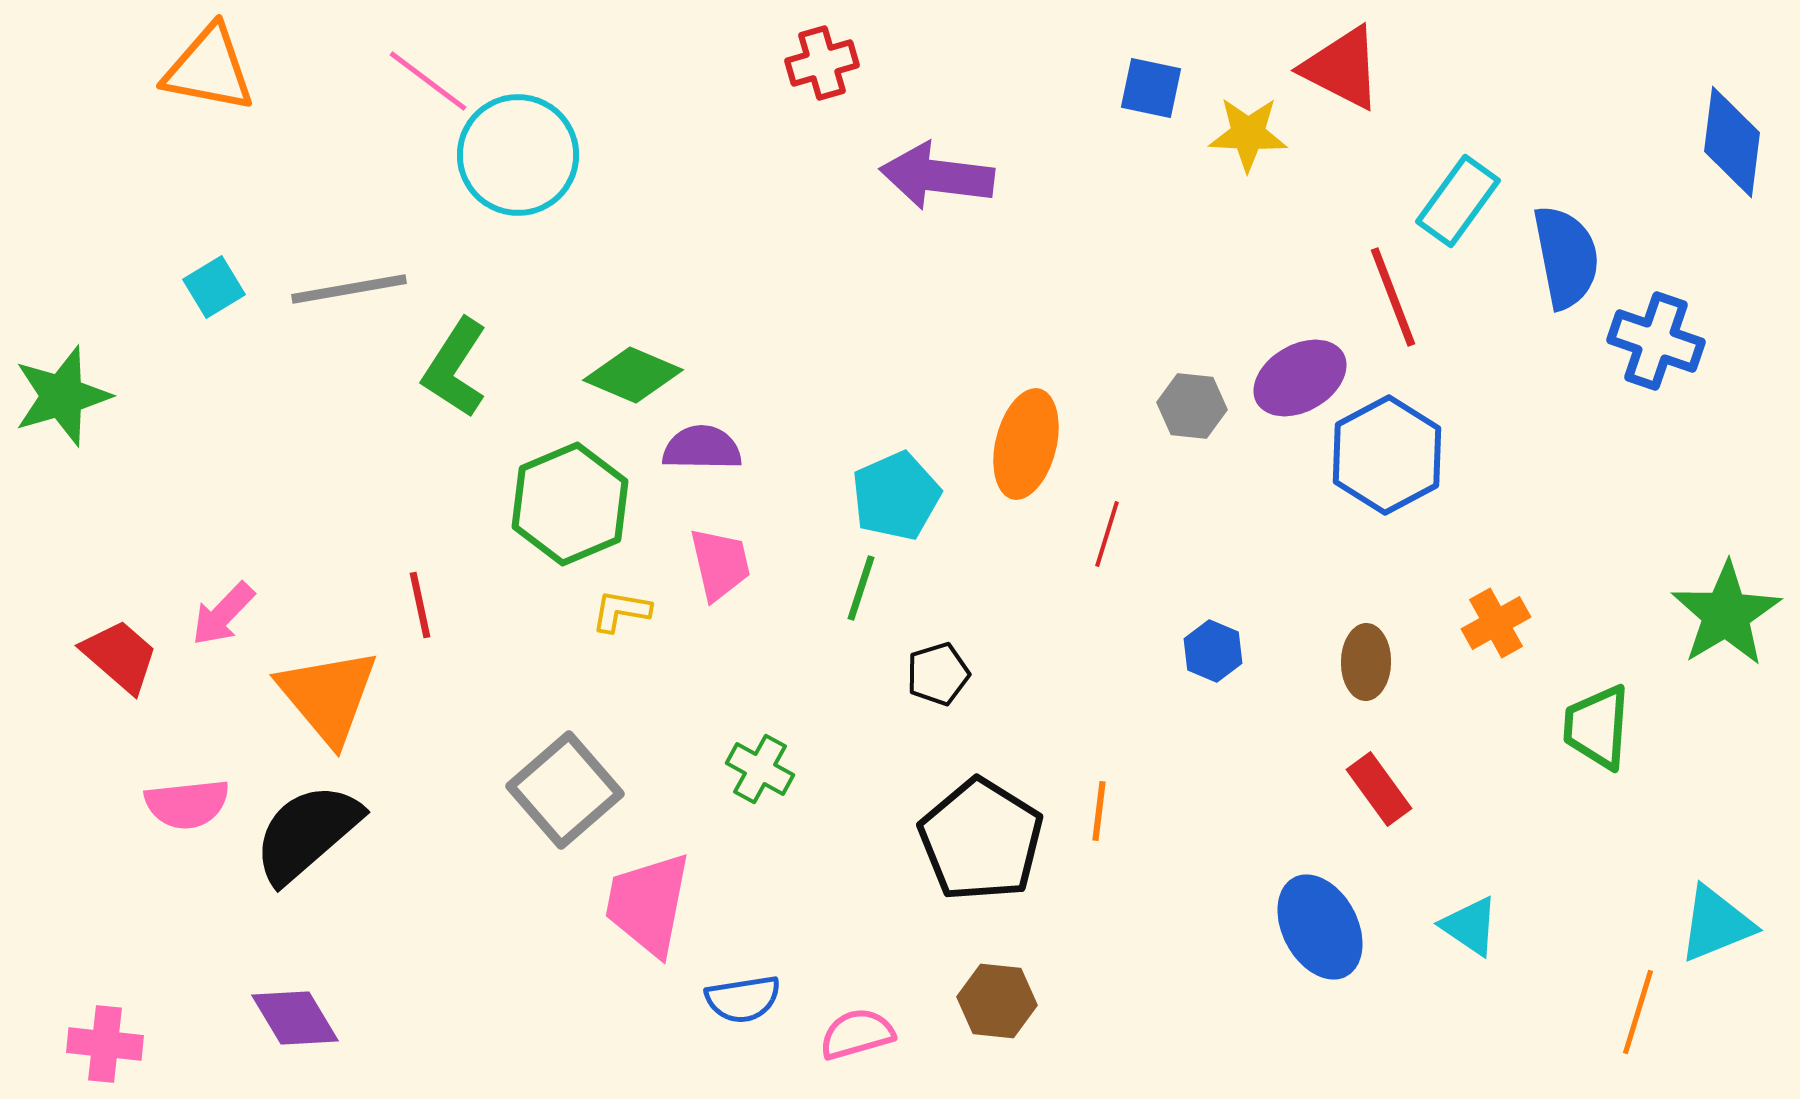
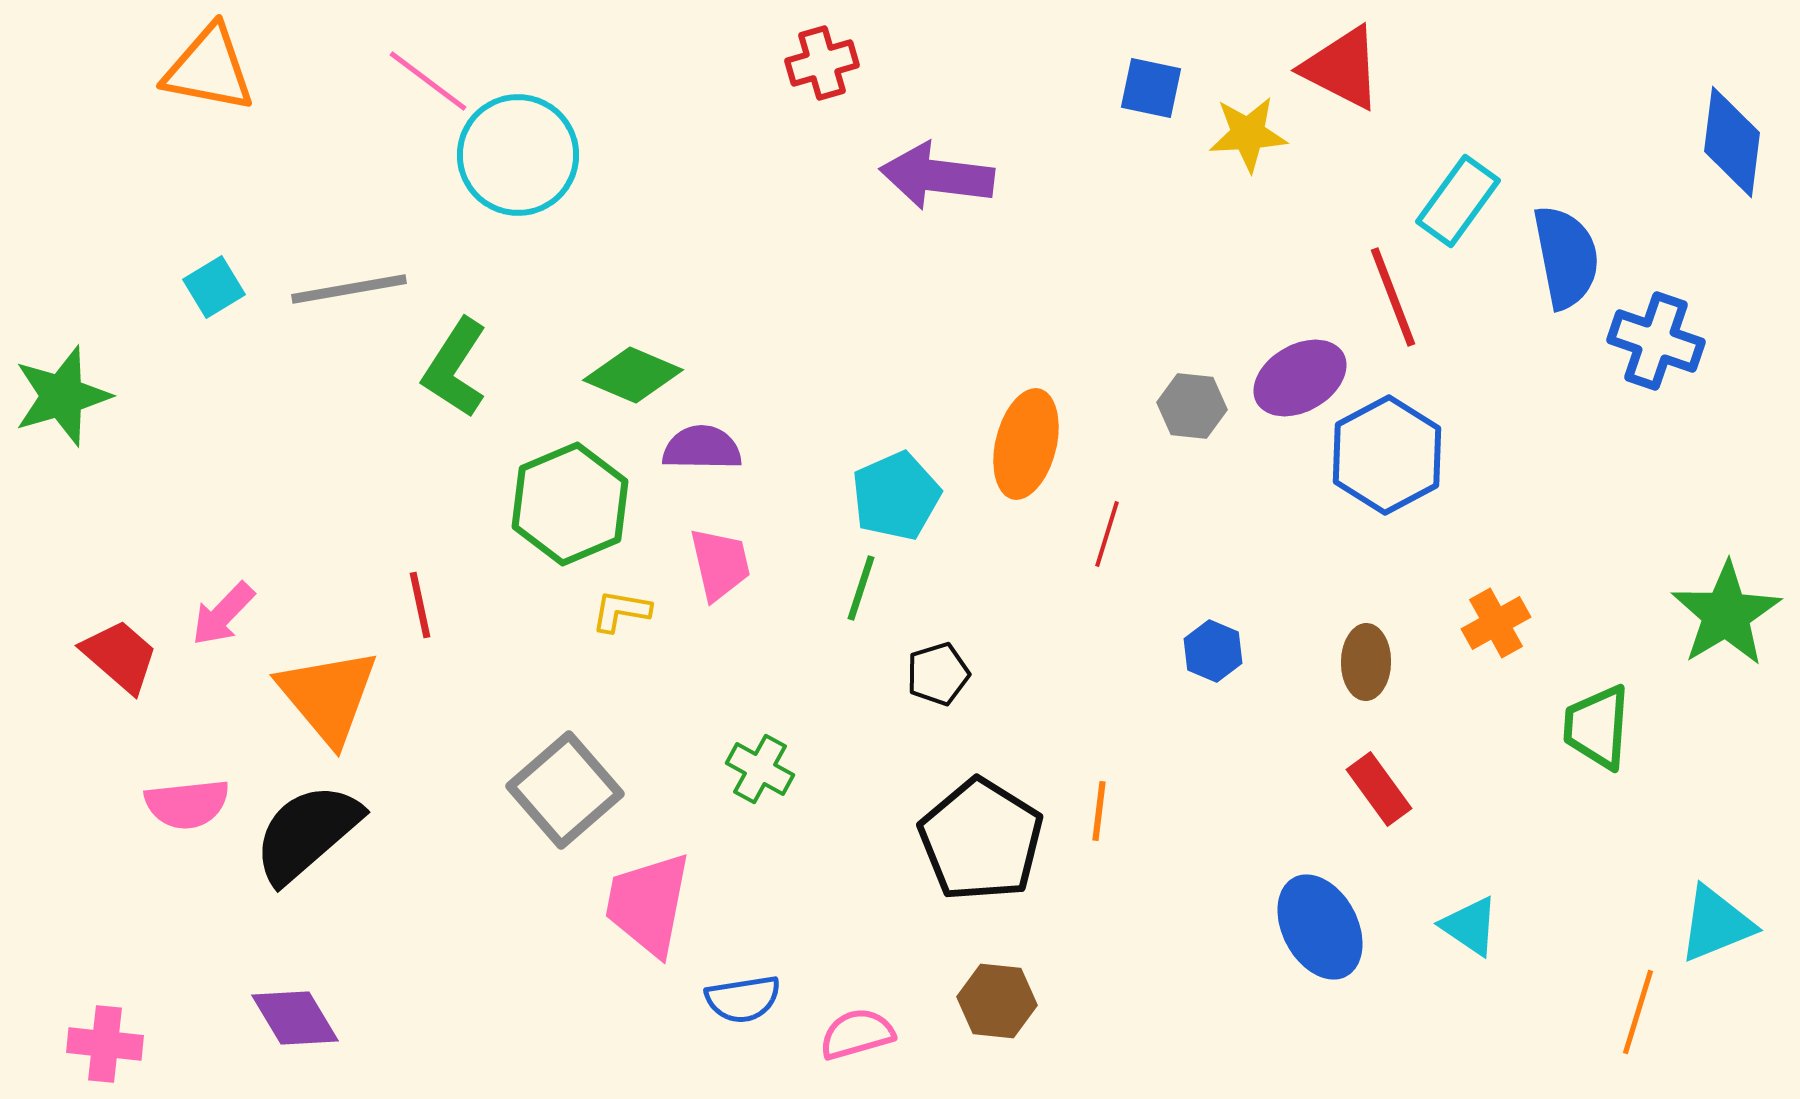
yellow star at (1248, 134): rotated 6 degrees counterclockwise
